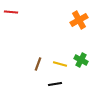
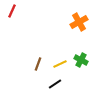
red line: moved 1 px right, 1 px up; rotated 72 degrees counterclockwise
orange cross: moved 2 px down
yellow line: rotated 40 degrees counterclockwise
black line: rotated 24 degrees counterclockwise
